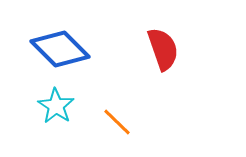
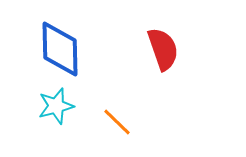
blue diamond: rotated 44 degrees clockwise
cyan star: rotated 24 degrees clockwise
